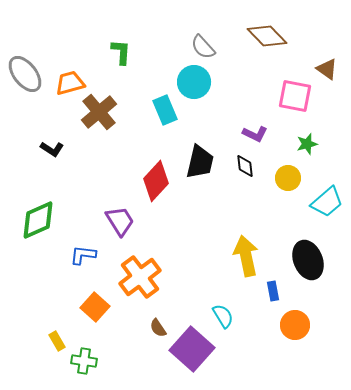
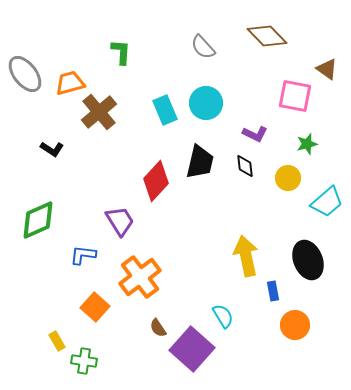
cyan circle: moved 12 px right, 21 px down
